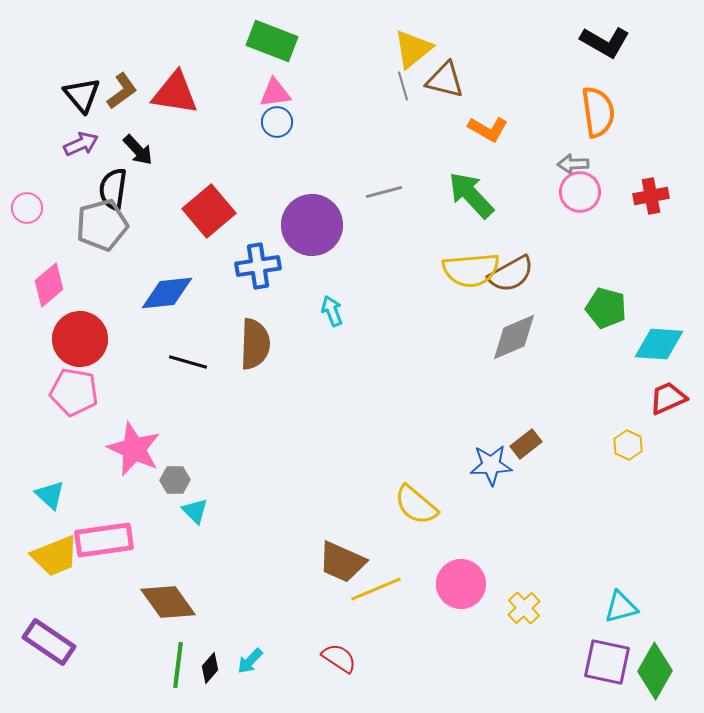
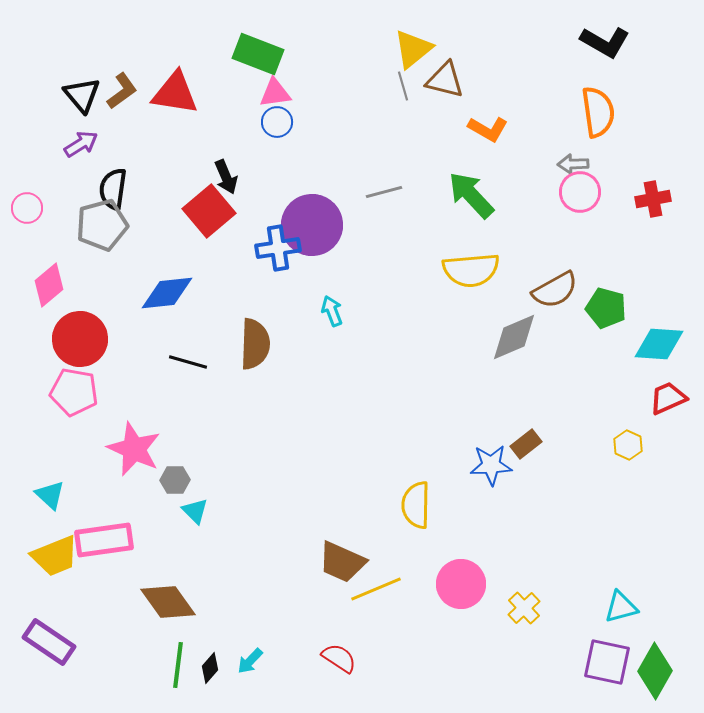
green rectangle at (272, 41): moved 14 px left, 13 px down
purple arrow at (81, 144): rotated 8 degrees counterclockwise
black arrow at (138, 150): moved 88 px right, 27 px down; rotated 20 degrees clockwise
red cross at (651, 196): moved 2 px right, 3 px down
blue cross at (258, 266): moved 20 px right, 18 px up
brown semicircle at (511, 274): moved 44 px right, 16 px down
yellow semicircle at (416, 505): rotated 51 degrees clockwise
